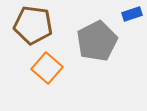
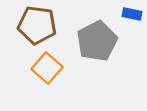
blue rectangle: rotated 30 degrees clockwise
brown pentagon: moved 4 px right
